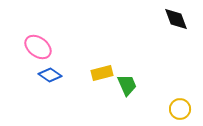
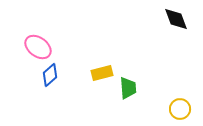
blue diamond: rotated 75 degrees counterclockwise
green trapezoid: moved 1 px right, 3 px down; rotated 20 degrees clockwise
